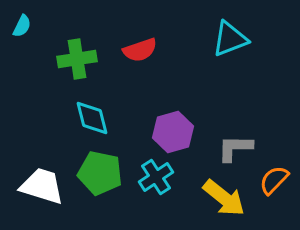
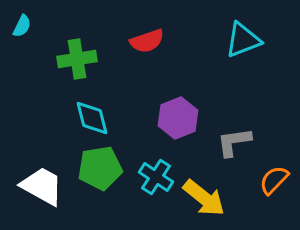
cyan triangle: moved 13 px right, 1 px down
red semicircle: moved 7 px right, 9 px up
purple hexagon: moved 5 px right, 14 px up; rotated 6 degrees counterclockwise
gray L-shape: moved 1 px left, 6 px up; rotated 9 degrees counterclockwise
green pentagon: moved 5 px up; rotated 21 degrees counterclockwise
cyan cross: rotated 24 degrees counterclockwise
white trapezoid: rotated 12 degrees clockwise
yellow arrow: moved 20 px left
